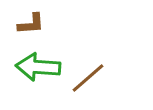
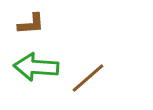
green arrow: moved 2 px left
